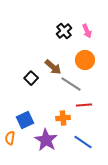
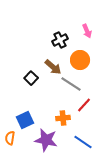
black cross: moved 4 px left, 9 px down; rotated 14 degrees clockwise
orange circle: moved 5 px left
red line: rotated 42 degrees counterclockwise
purple star: rotated 20 degrees counterclockwise
